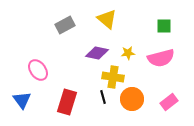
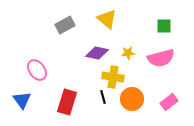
pink ellipse: moved 1 px left
